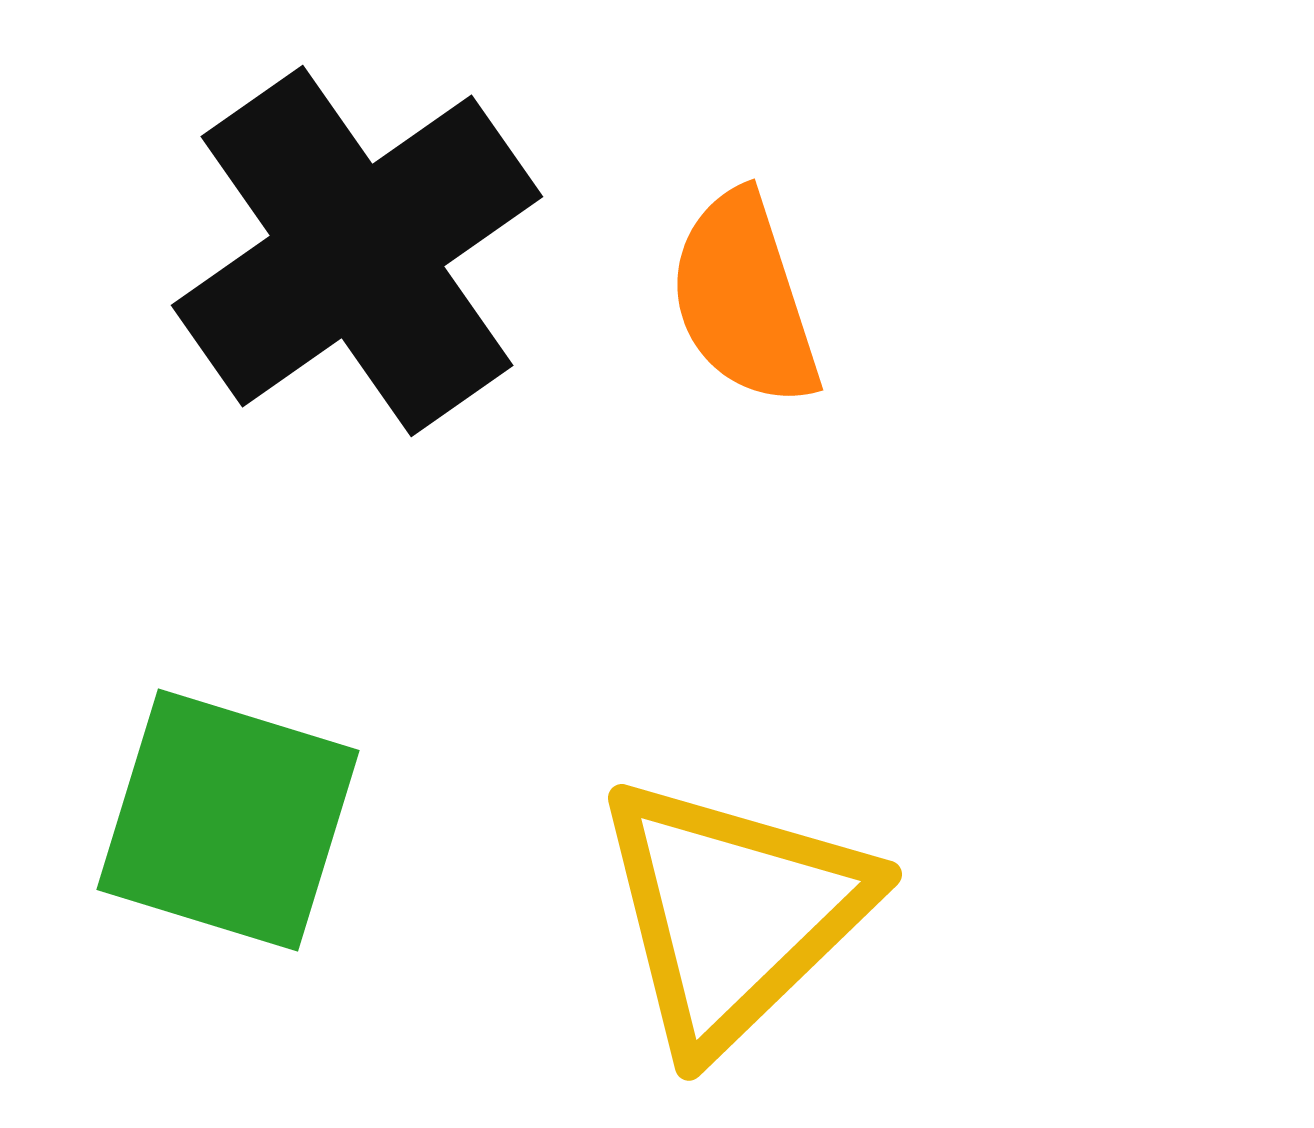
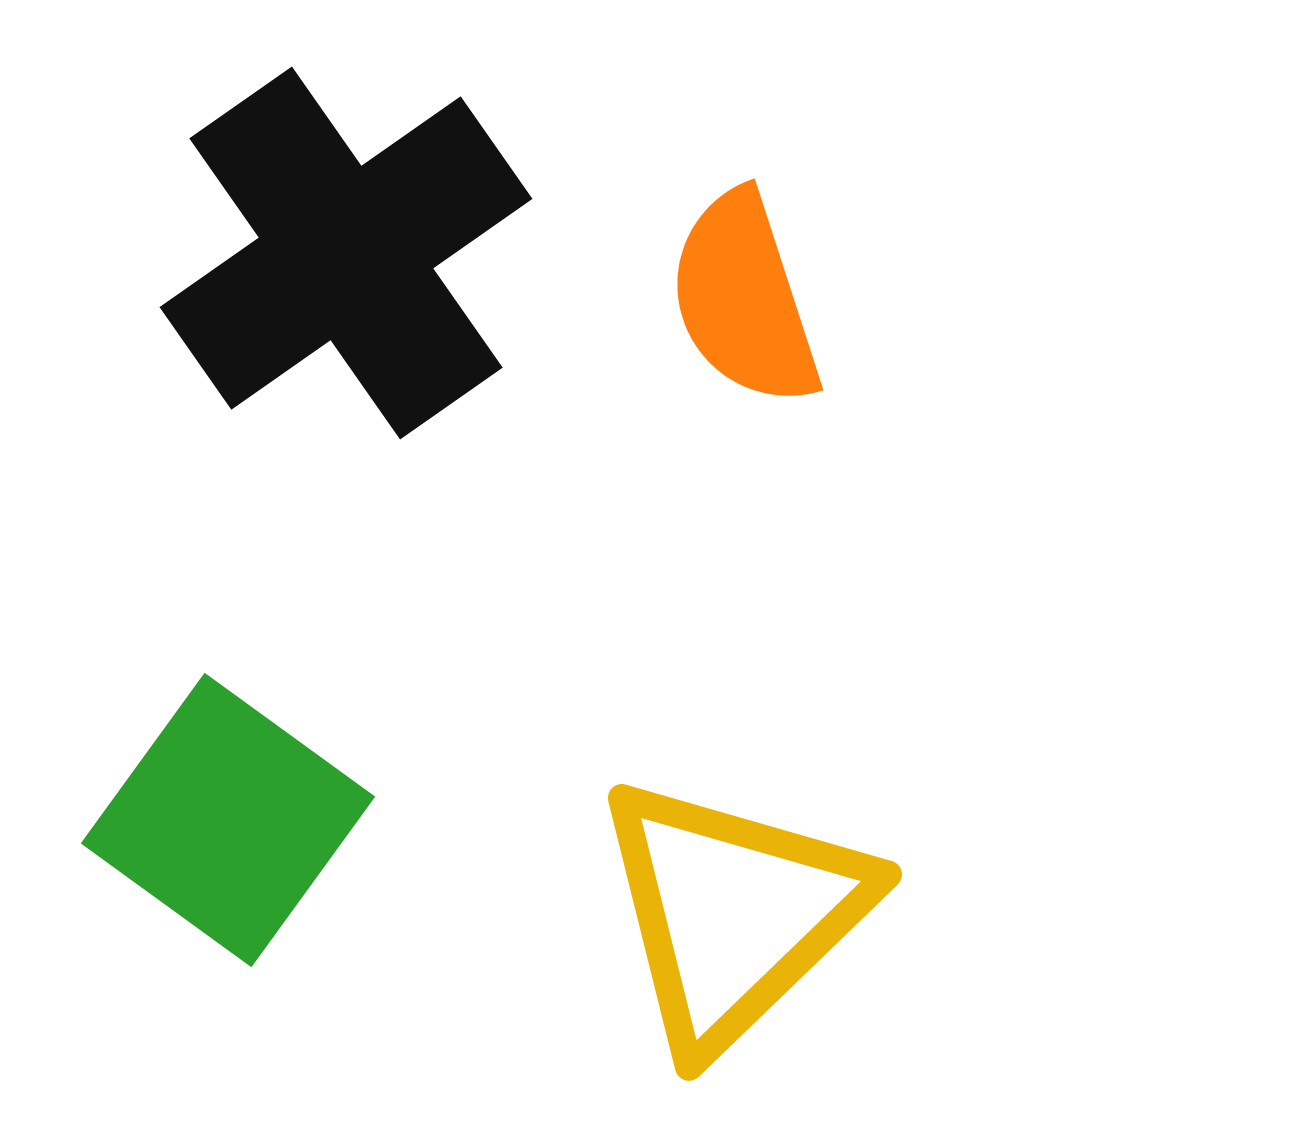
black cross: moved 11 px left, 2 px down
green square: rotated 19 degrees clockwise
